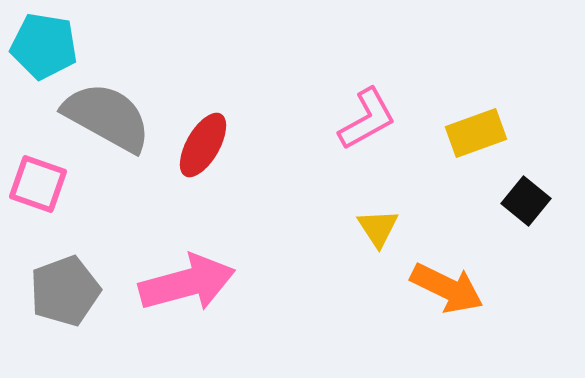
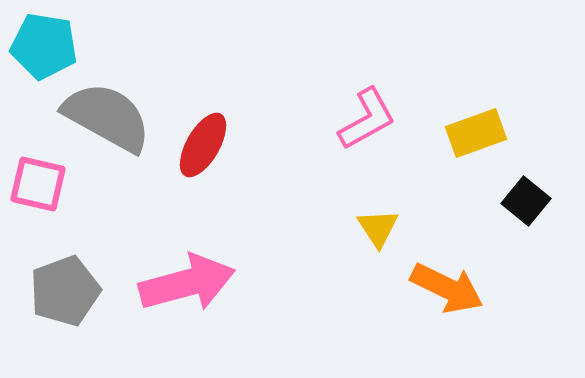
pink square: rotated 6 degrees counterclockwise
